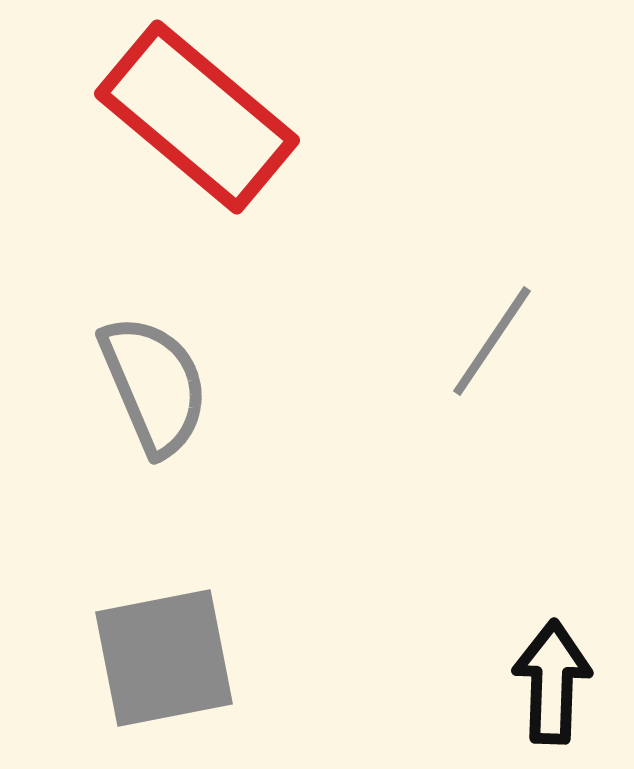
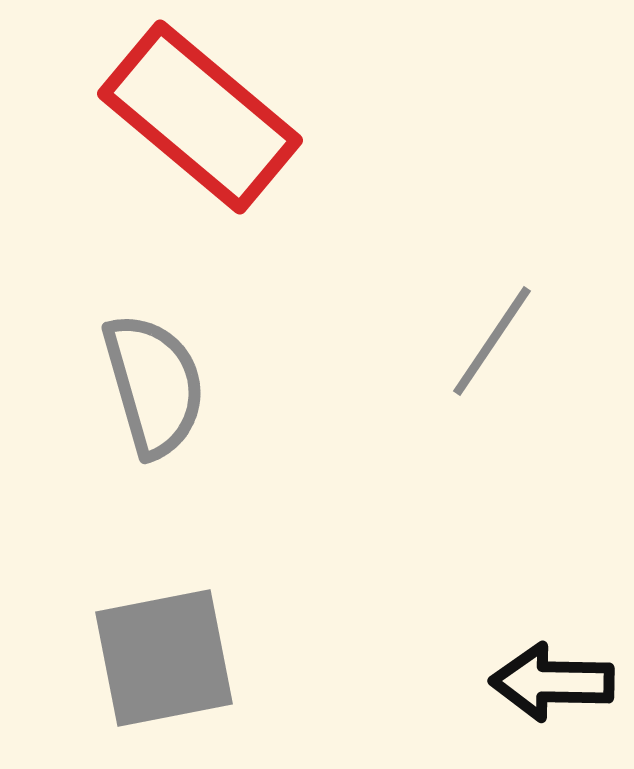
red rectangle: moved 3 px right
gray semicircle: rotated 7 degrees clockwise
black arrow: rotated 91 degrees counterclockwise
